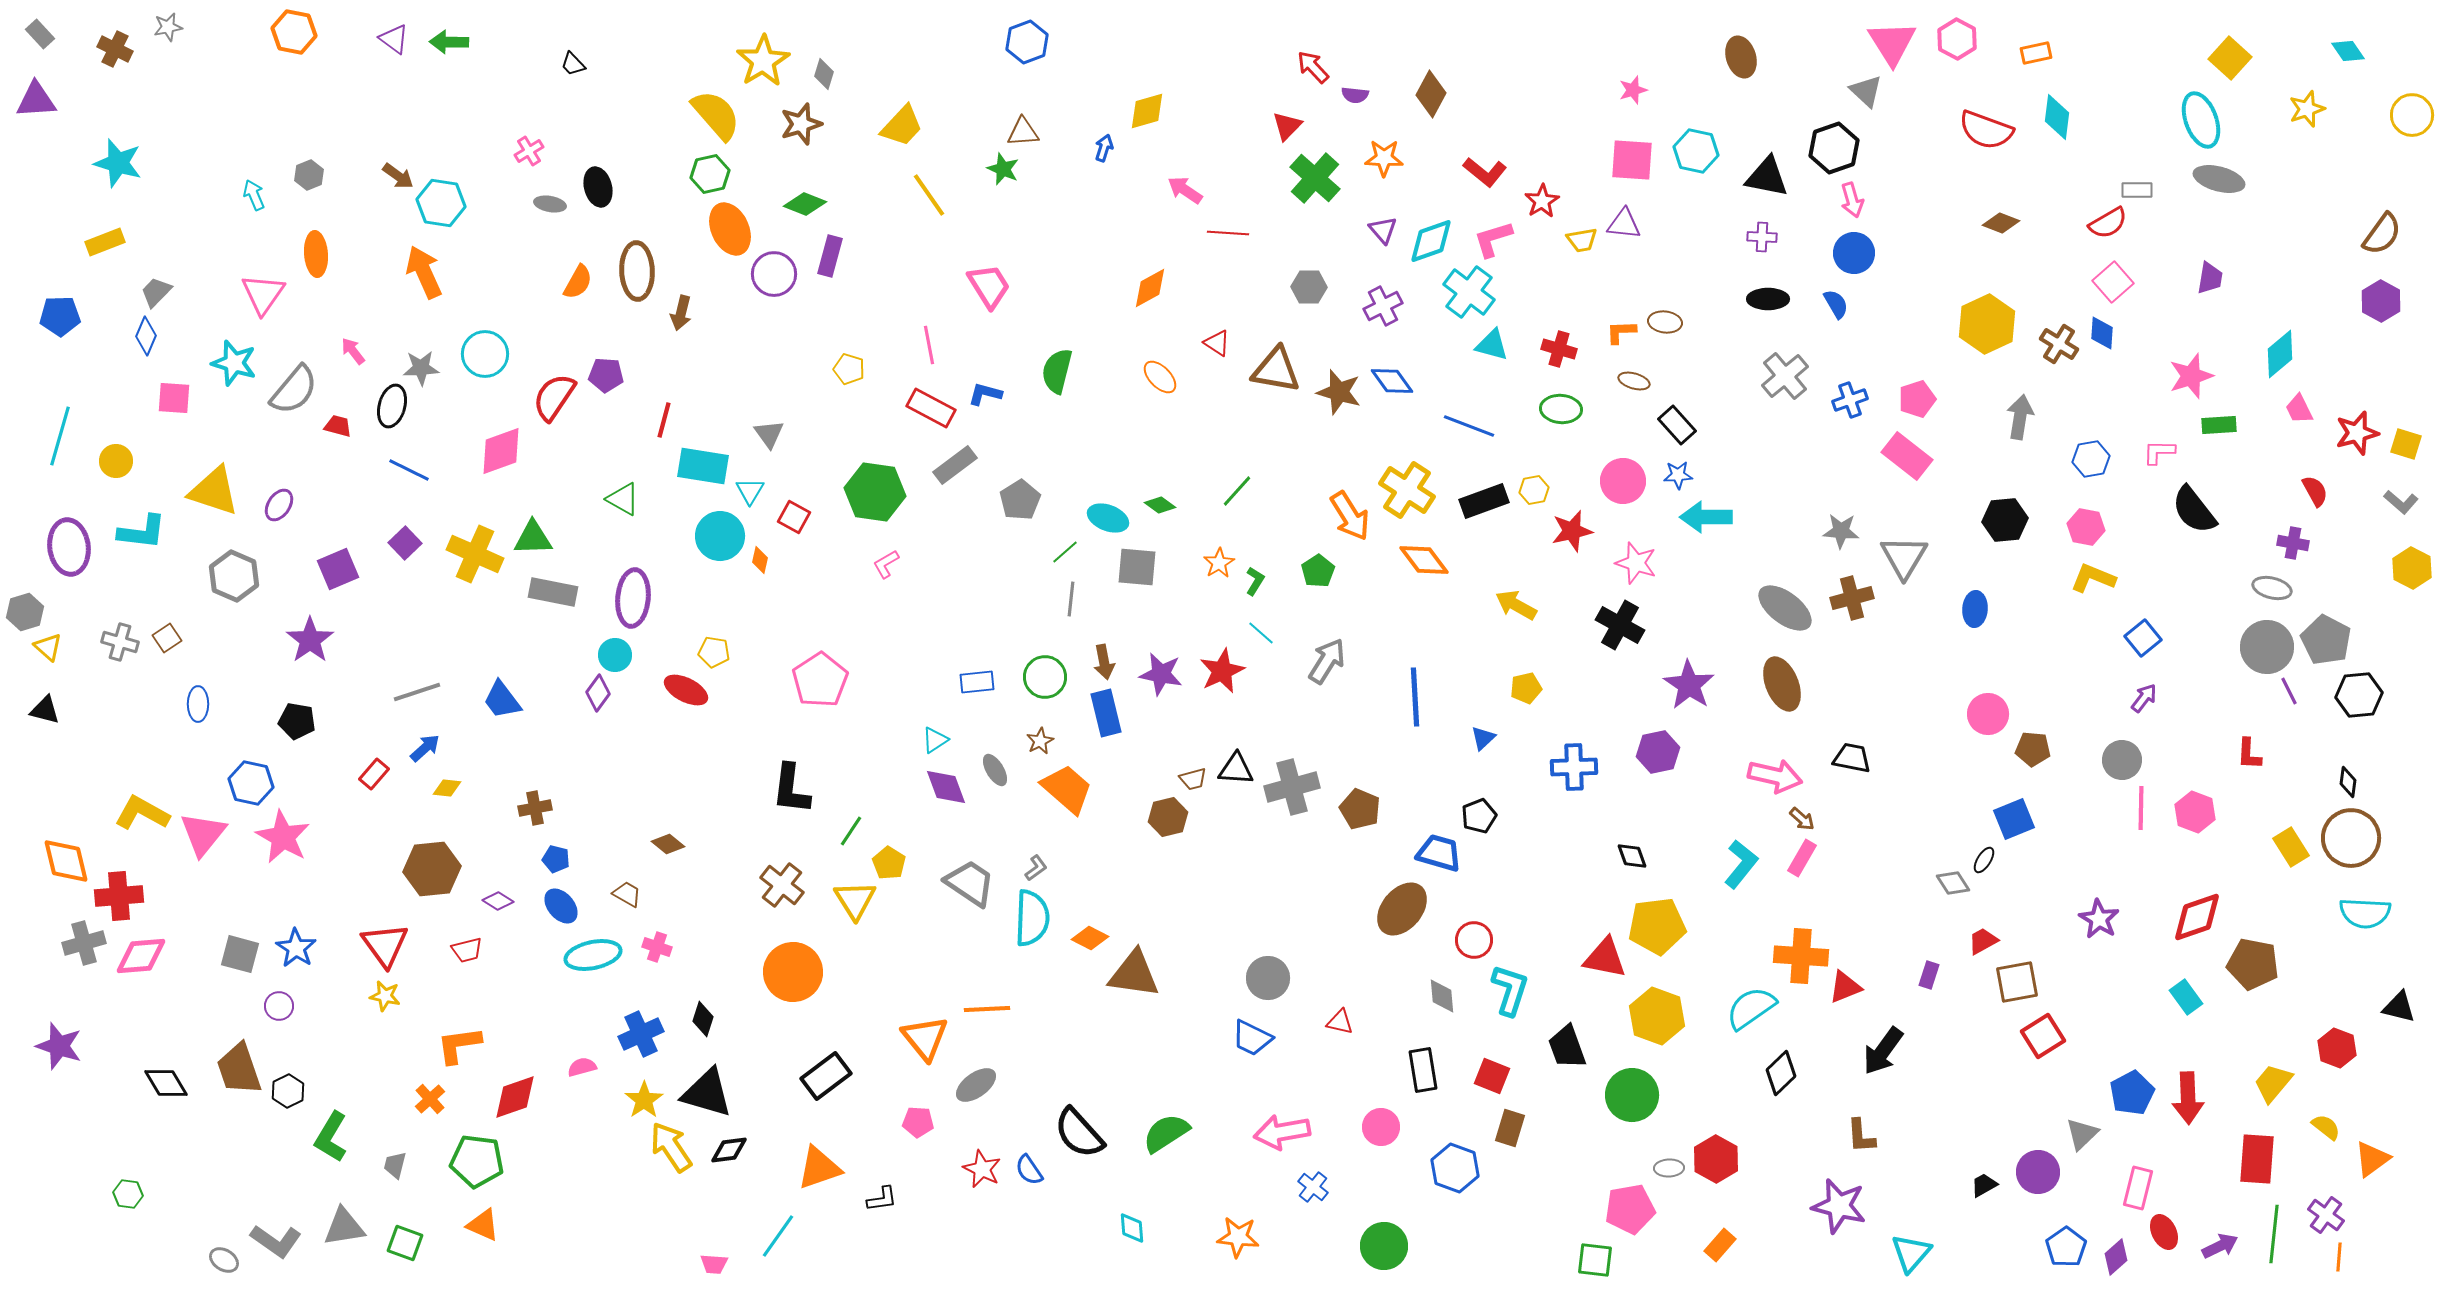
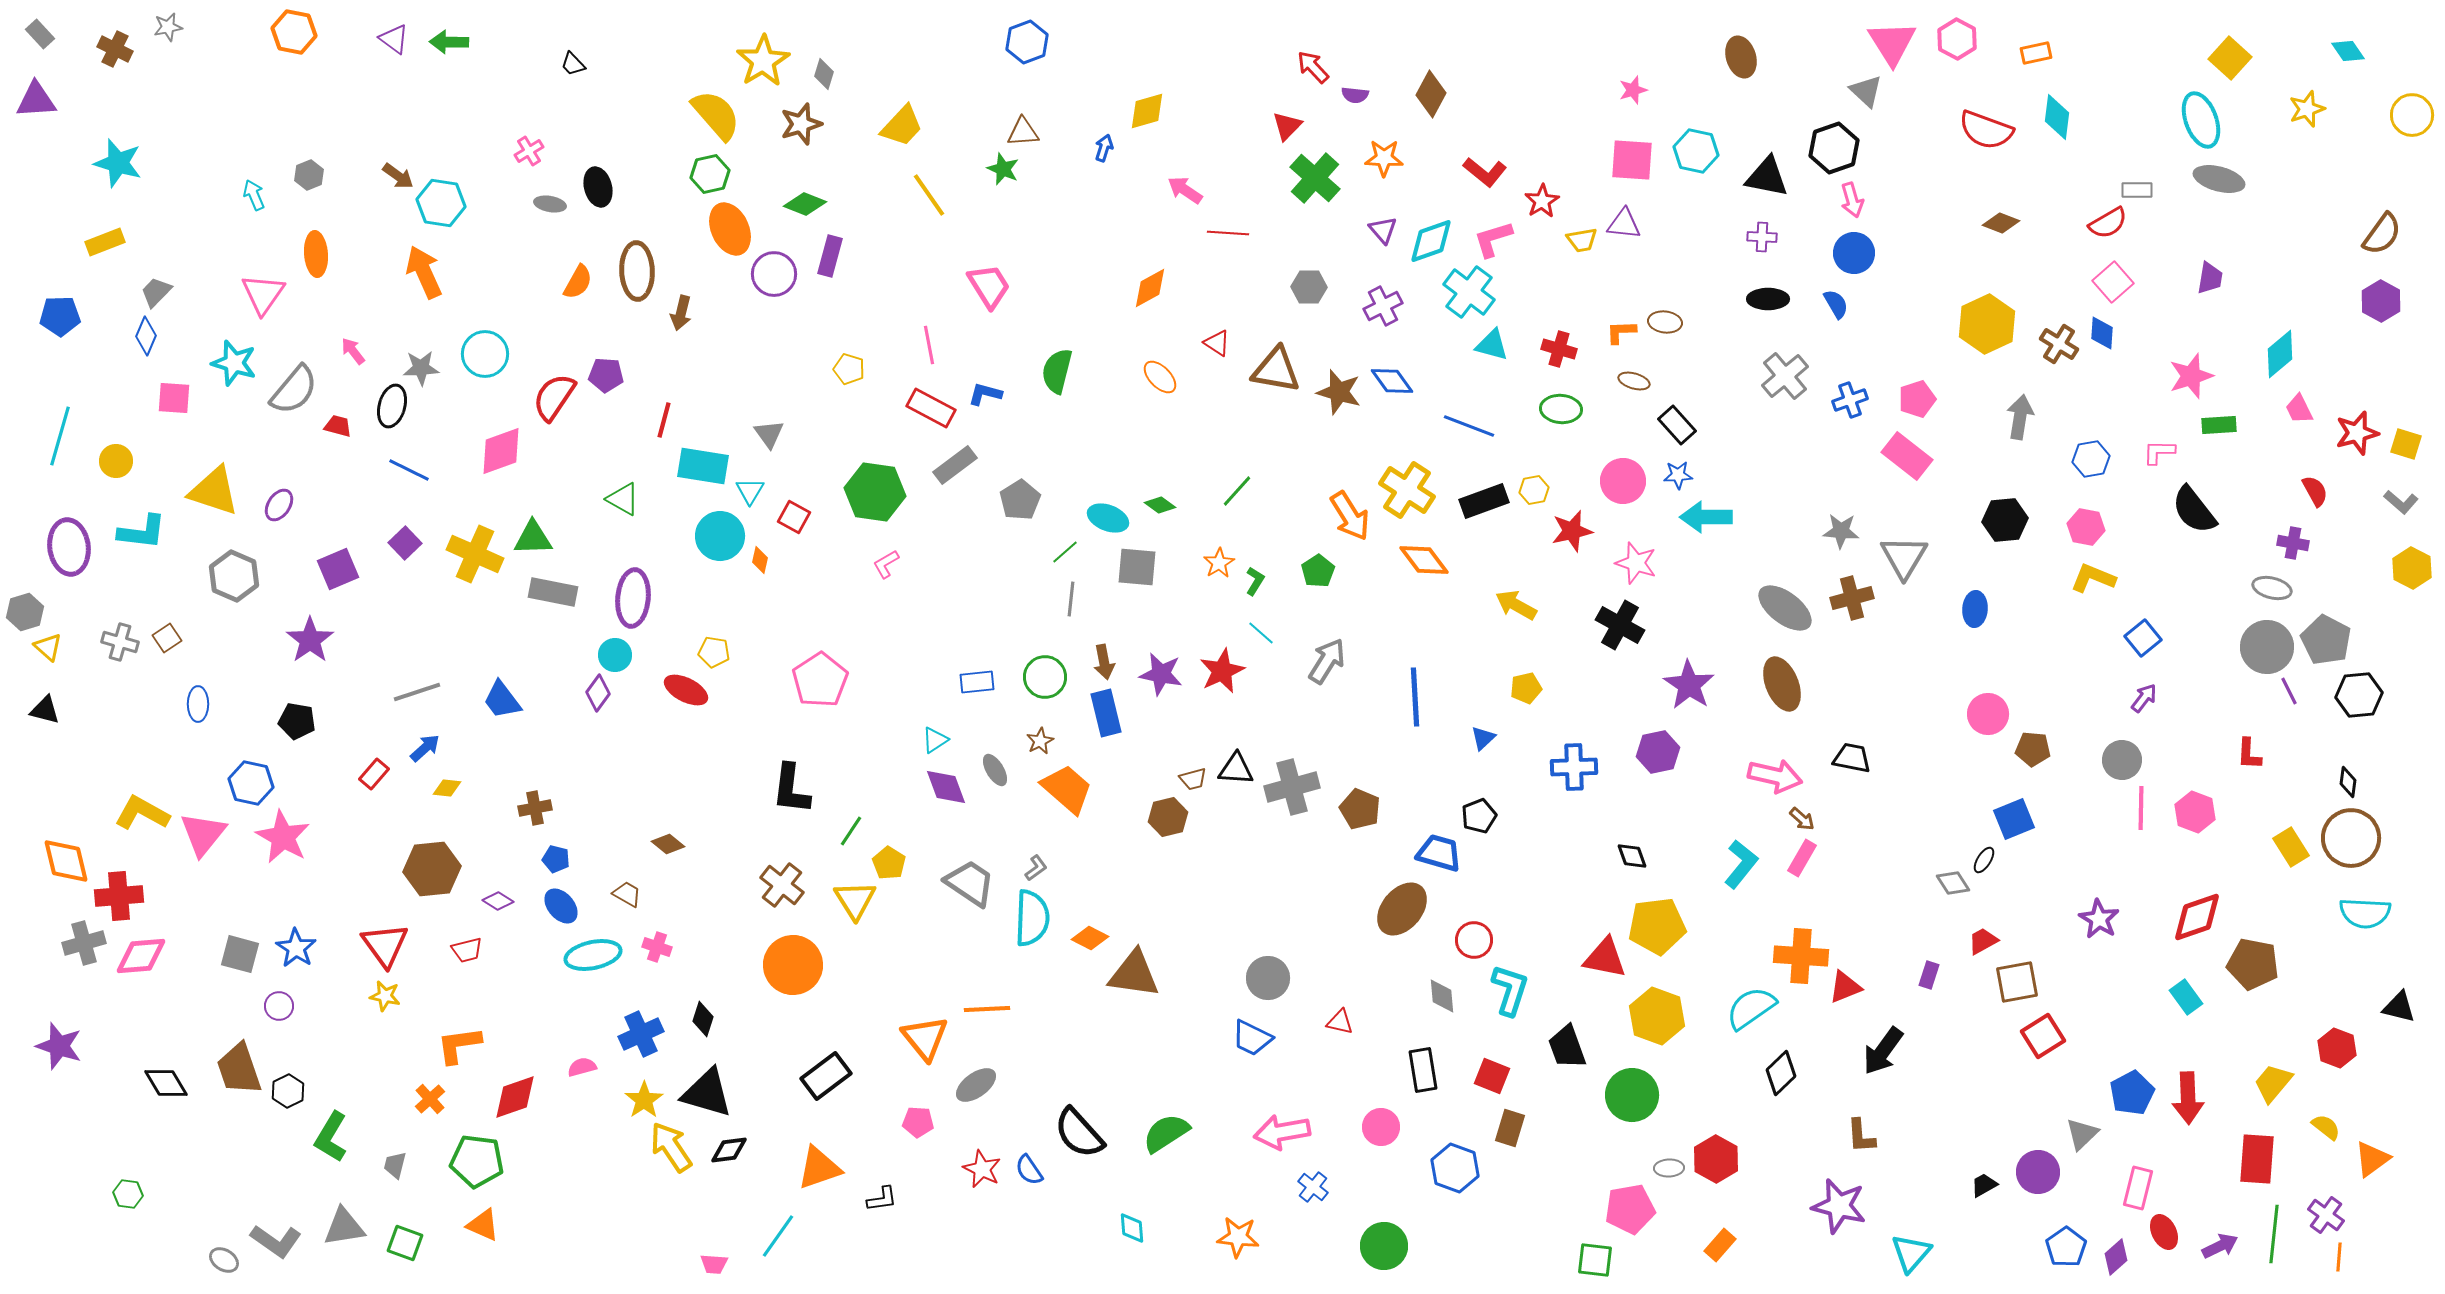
orange circle at (793, 972): moved 7 px up
